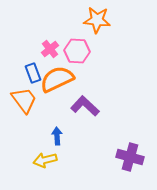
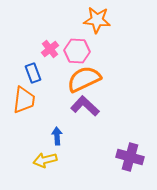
orange semicircle: moved 27 px right
orange trapezoid: rotated 44 degrees clockwise
